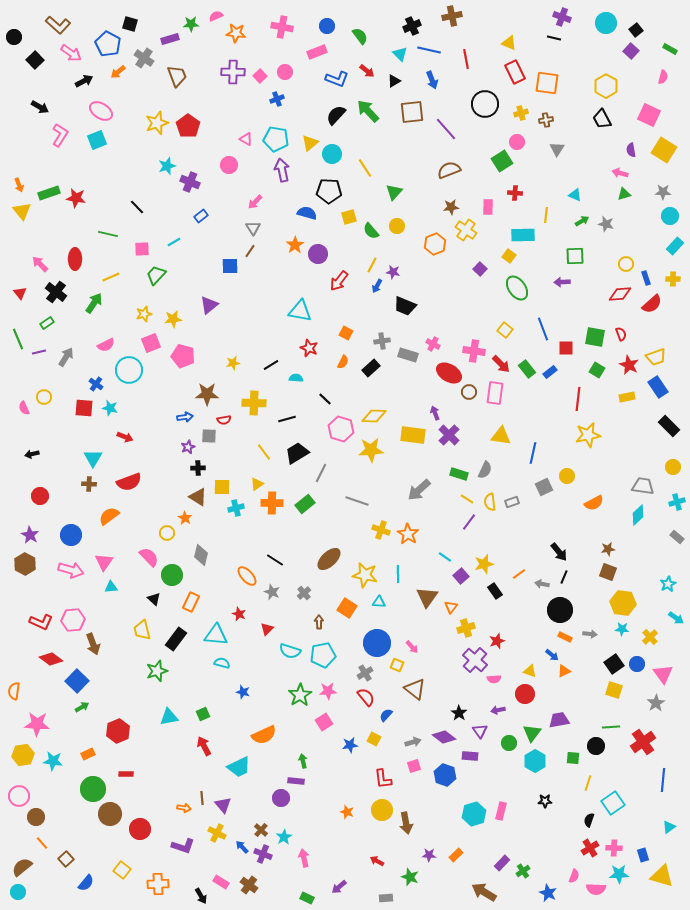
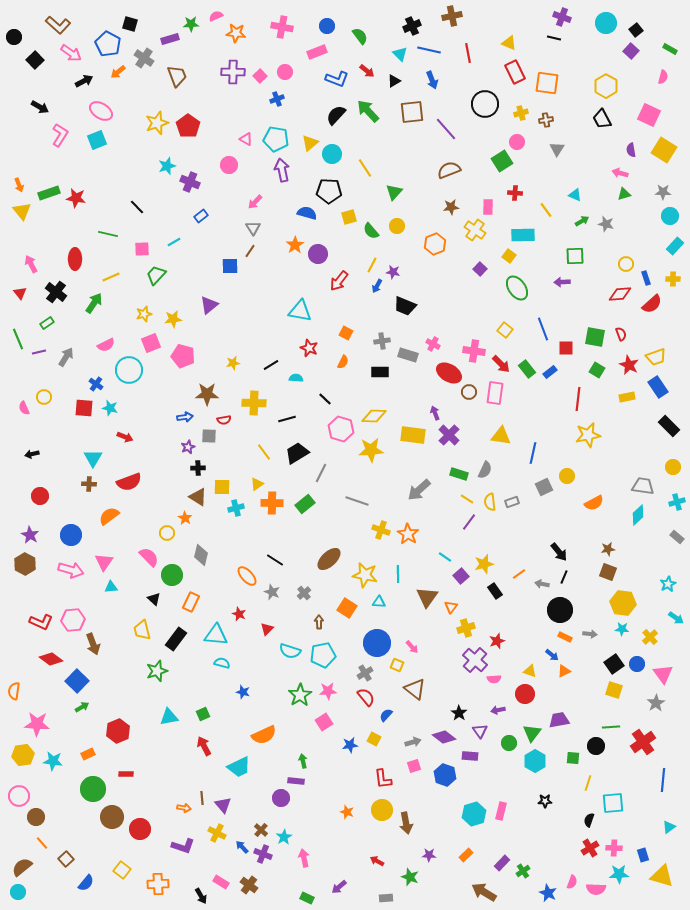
red line at (466, 59): moved 2 px right, 6 px up
yellow line at (546, 215): moved 5 px up; rotated 42 degrees counterclockwise
yellow cross at (466, 230): moved 9 px right
pink arrow at (40, 264): moved 9 px left; rotated 18 degrees clockwise
black rectangle at (371, 368): moved 9 px right, 4 px down; rotated 42 degrees clockwise
cyan square at (613, 803): rotated 30 degrees clockwise
brown circle at (110, 814): moved 2 px right, 3 px down
orange rectangle at (456, 855): moved 10 px right
pink semicircle at (574, 876): moved 2 px left, 6 px down
